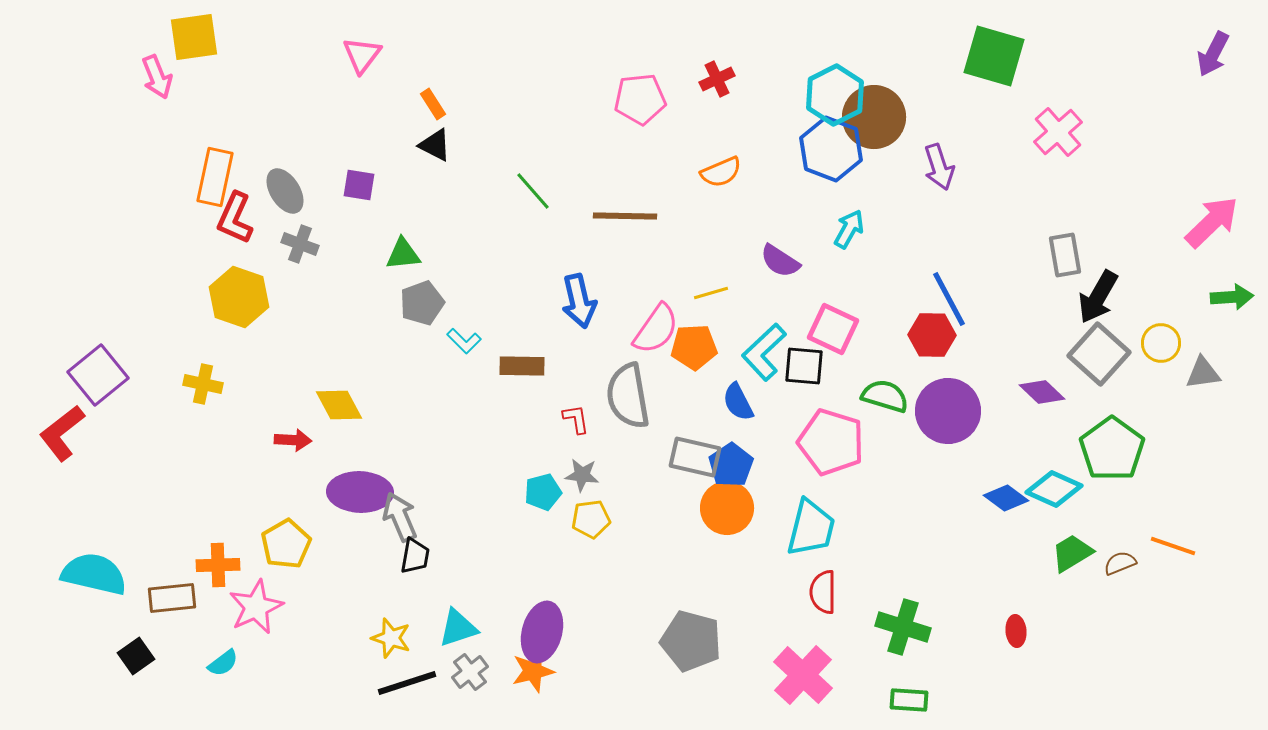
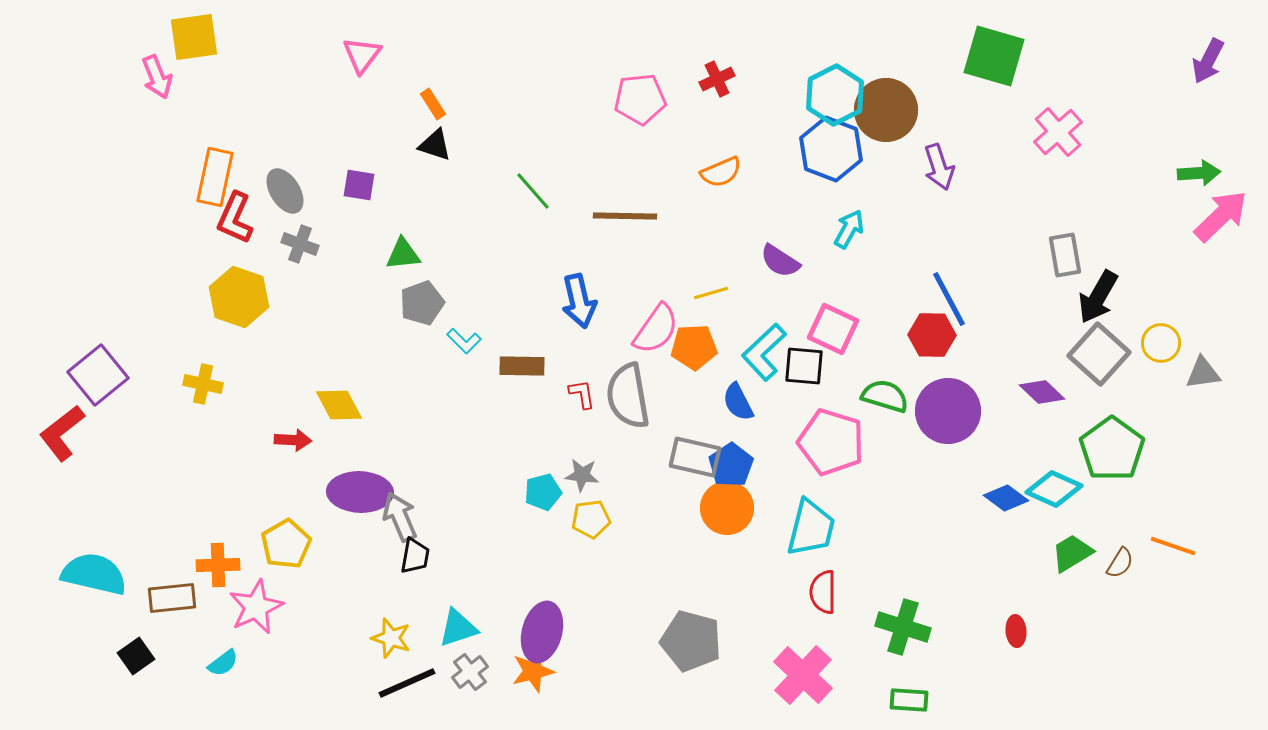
purple arrow at (1213, 54): moved 5 px left, 7 px down
brown circle at (874, 117): moved 12 px right, 7 px up
black triangle at (435, 145): rotated 9 degrees counterclockwise
pink arrow at (1212, 222): moved 9 px right, 6 px up
green arrow at (1232, 297): moved 33 px left, 124 px up
red L-shape at (576, 419): moved 6 px right, 25 px up
brown semicircle at (1120, 563): rotated 144 degrees clockwise
black line at (407, 683): rotated 6 degrees counterclockwise
